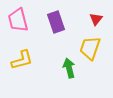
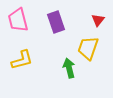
red triangle: moved 2 px right, 1 px down
yellow trapezoid: moved 2 px left
